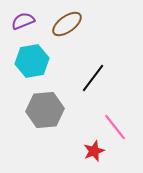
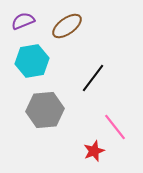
brown ellipse: moved 2 px down
